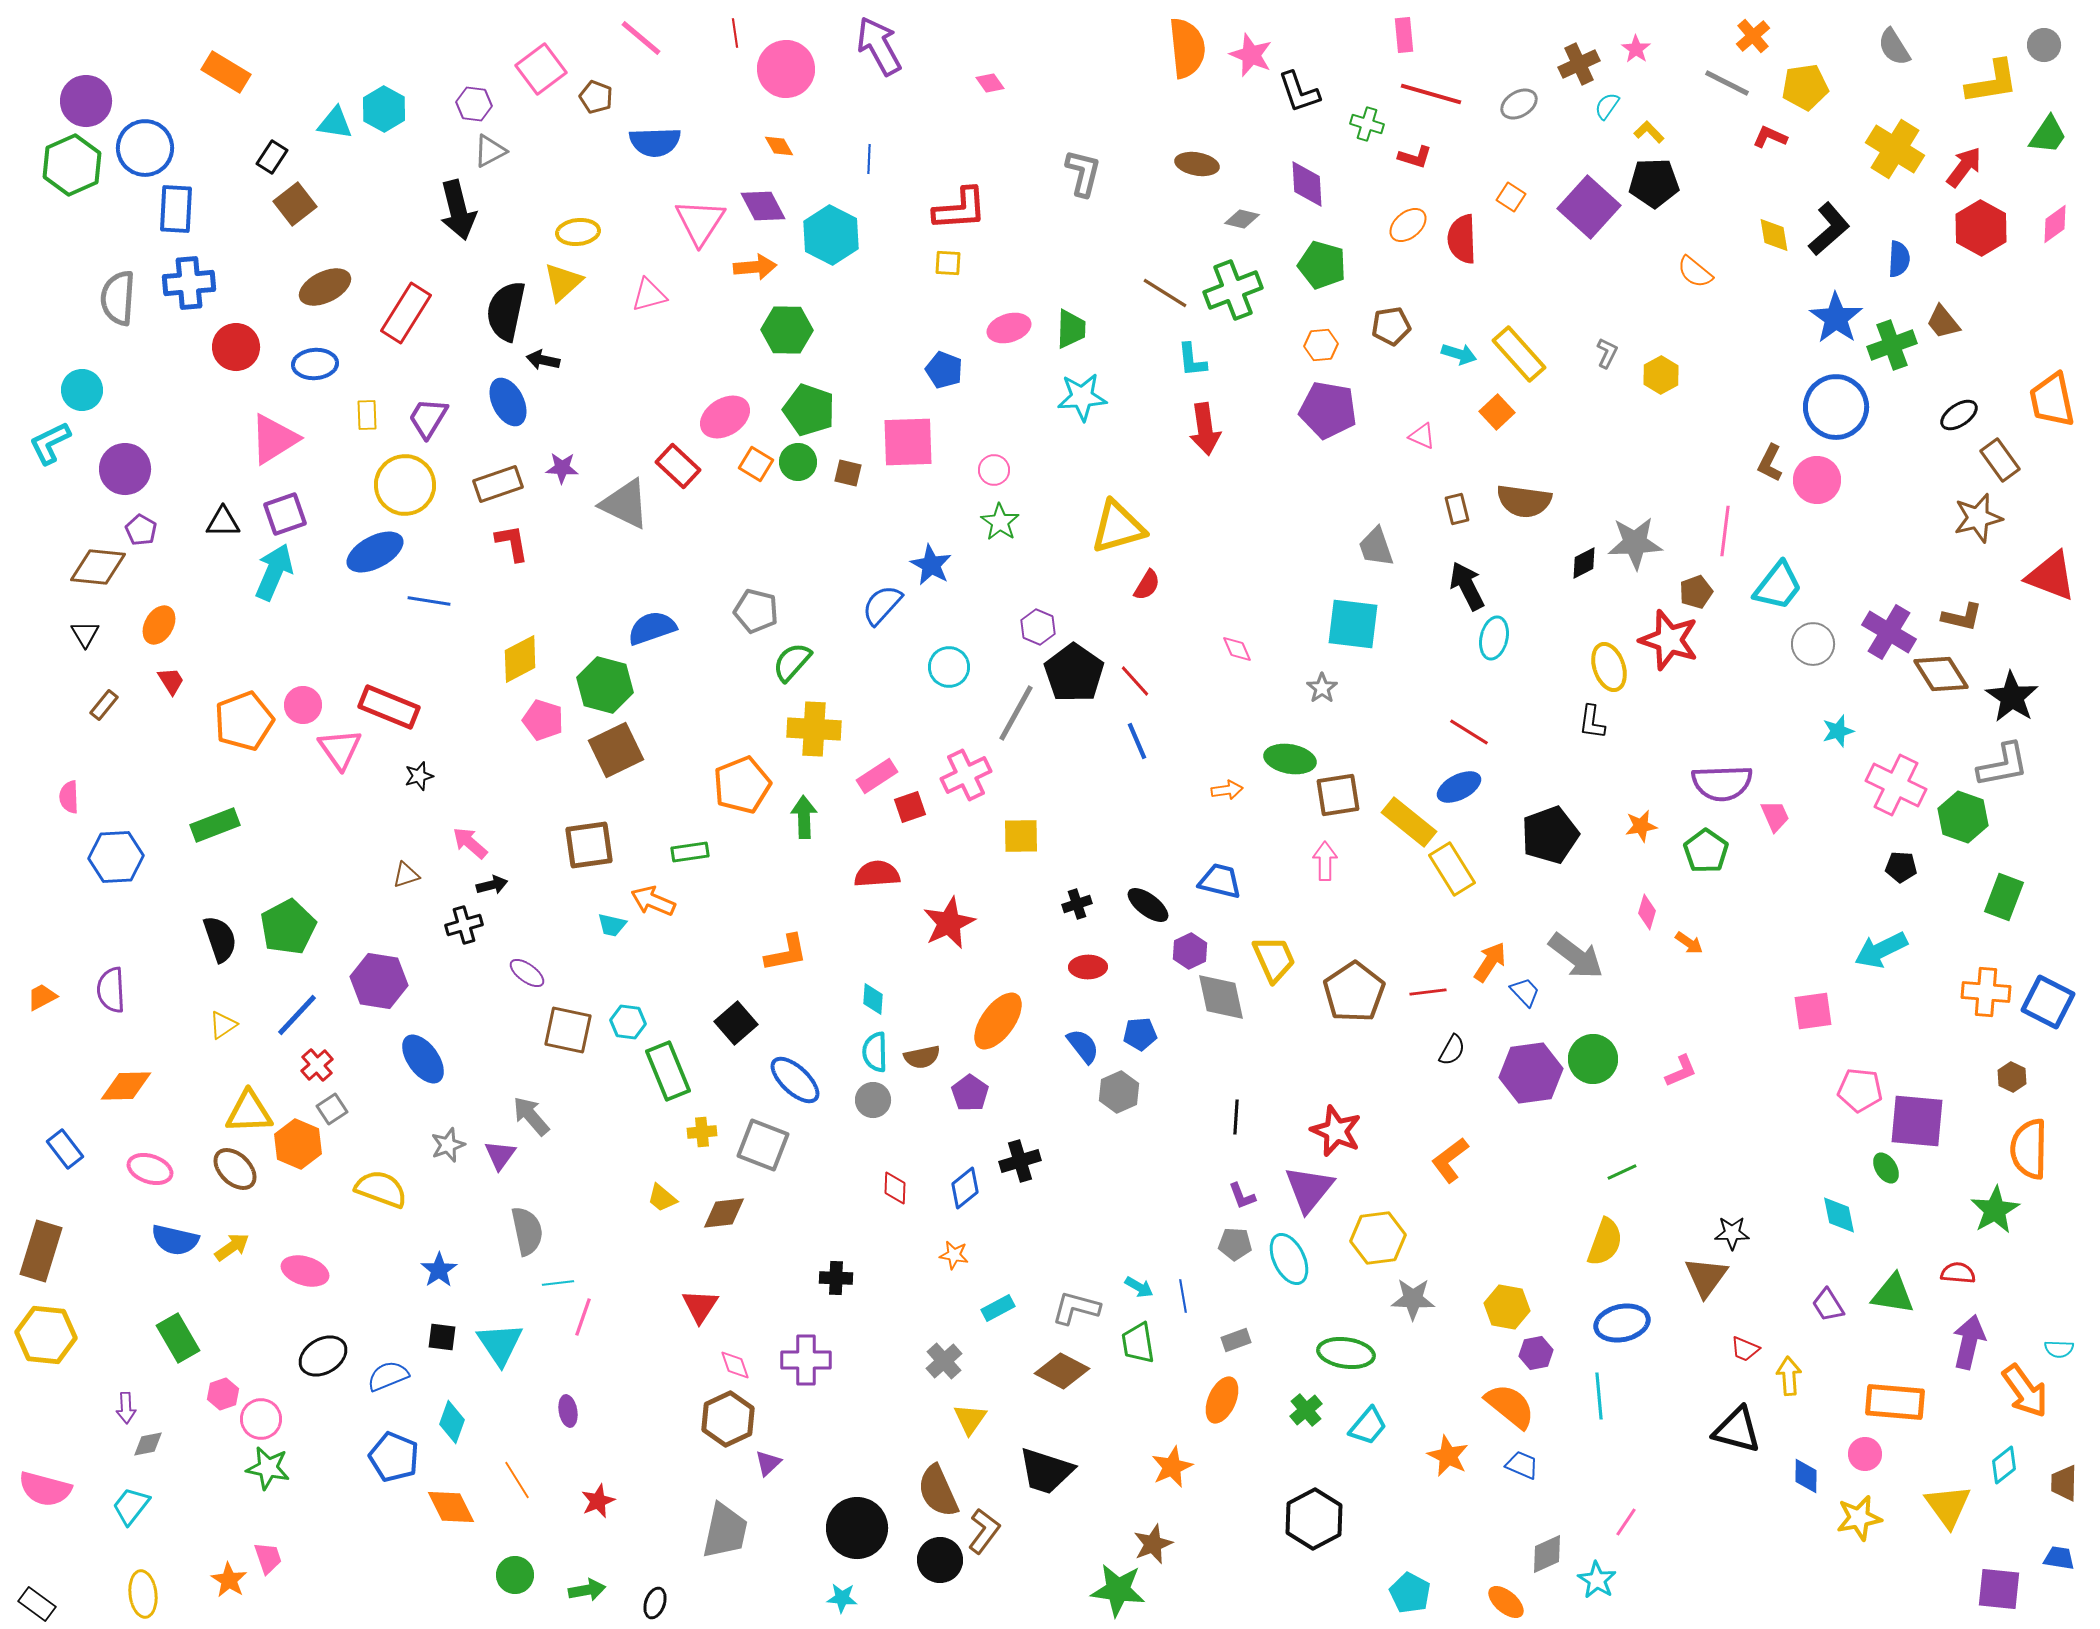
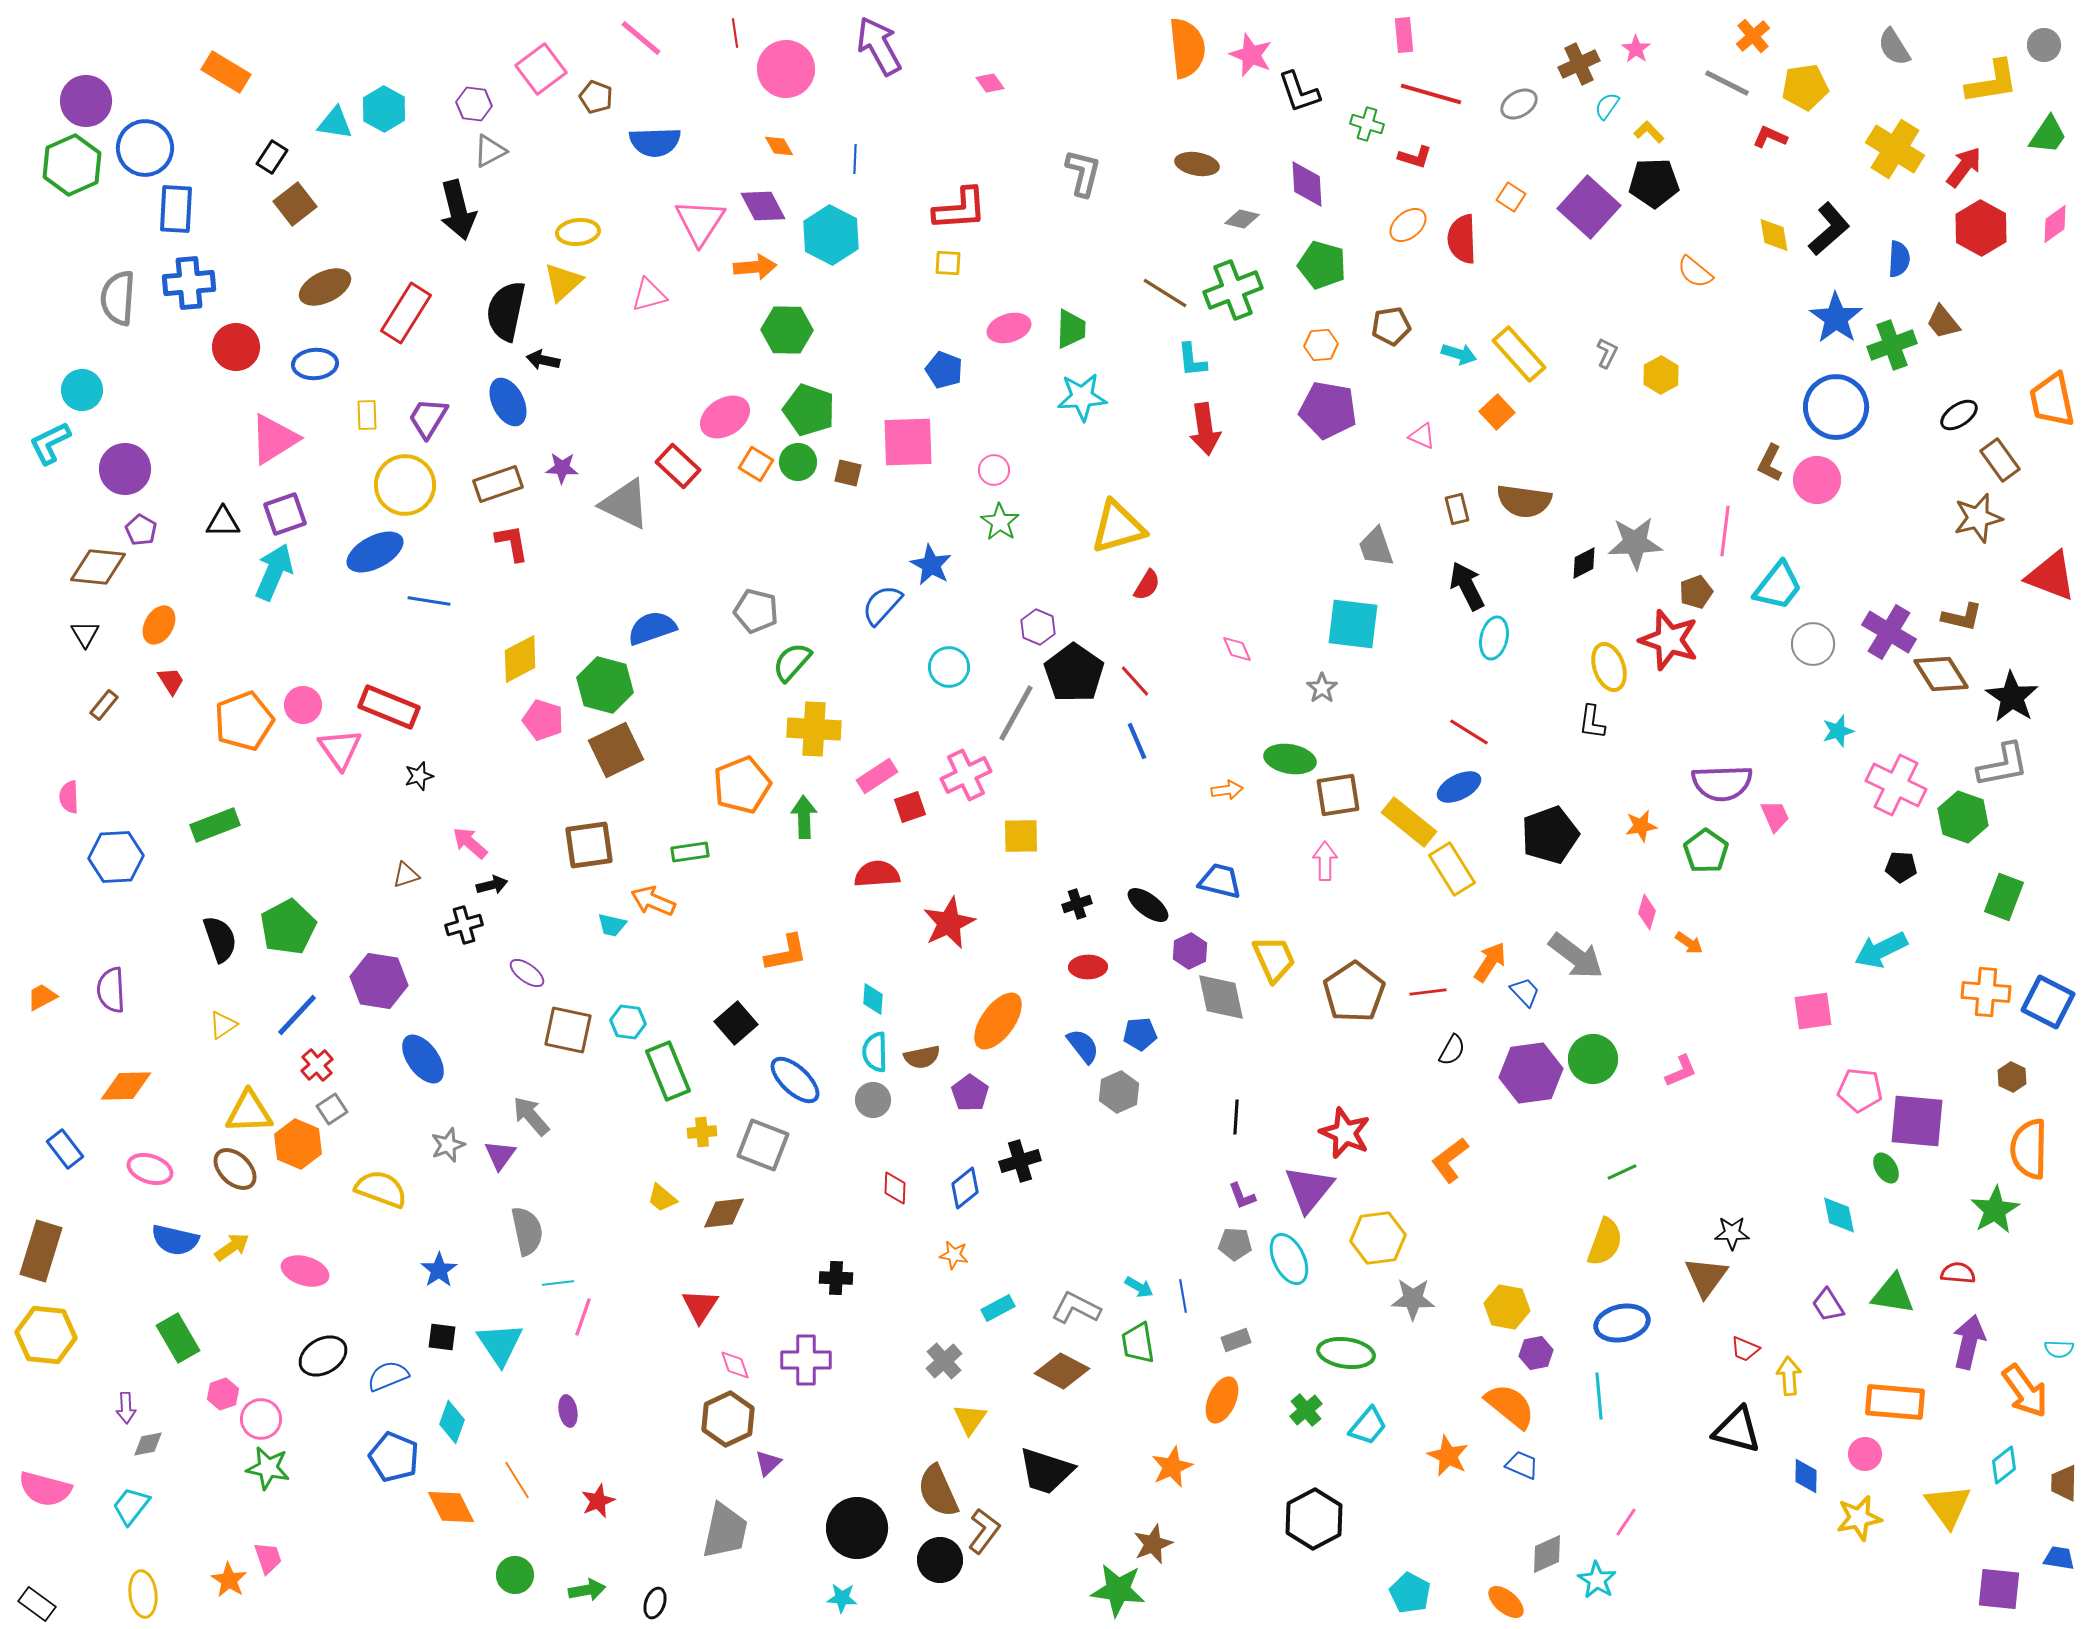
blue line at (869, 159): moved 14 px left
red star at (1336, 1131): moved 9 px right, 2 px down
gray L-shape at (1076, 1308): rotated 12 degrees clockwise
